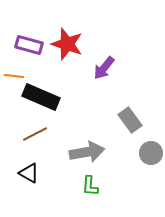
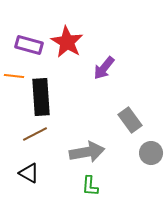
red star: moved 2 px up; rotated 12 degrees clockwise
black rectangle: rotated 63 degrees clockwise
